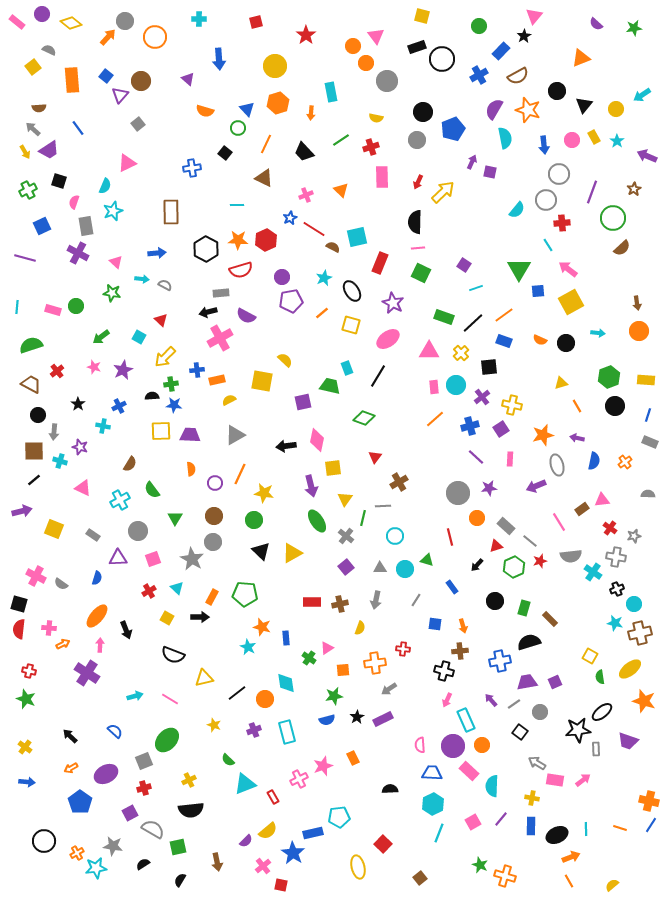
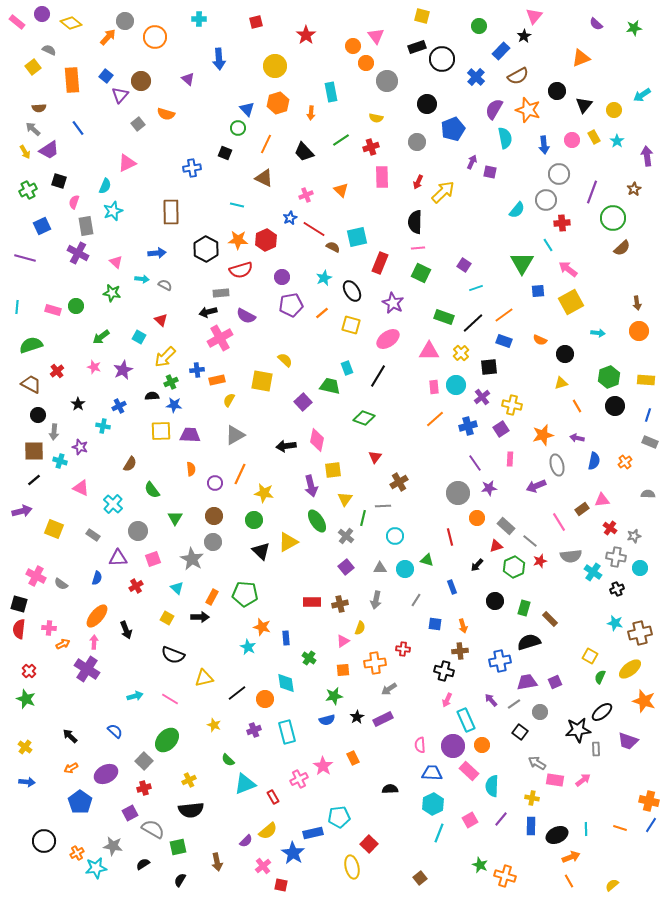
blue cross at (479, 75): moved 3 px left, 2 px down; rotated 18 degrees counterclockwise
yellow circle at (616, 109): moved 2 px left, 1 px down
orange semicircle at (205, 111): moved 39 px left, 3 px down
black circle at (423, 112): moved 4 px right, 8 px up
gray circle at (417, 140): moved 2 px down
black square at (225, 153): rotated 16 degrees counterclockwise
purple arrow at (647, 156): rotated 60 degrees clockwise
cyan line at (237, 205): rotated 16 degrees clockwise
green triangle at (519, 269): moved 3 px right, 6 px up
purple pentagon at (291, 301): moved 4 px down
black circle at (566, 343): moved 1 px left, 11 px down
green cross at (171, 384): moved 2 px up; rotated 16 degrees counterclockwise
yellow semicircle at (229, 400): rotated 32 degrees counterclockwise
purple square at (303, 402): rotated 30 degrees counterclockwise
blue cross at (470, 426): moved 2 px left
purple line at (476, 457): moved 1 px left, 6 px down; rotated 12 degrees clockwise
yellow square at (333, 468): moved 2 px down
pink triangle at (83, 488): moved 2 px left
cyan cross at (120, 500): moved 7 px left, 4 px down; rotated 18 degrees counterclockwise
yellow triangle at (292, 553): moved 4 px left, 11 px up
blue rectangle at (452, 587): rotated 16 degrees clockwise
red cross at (149, 591): moved 13 px left, 5 px up
cyan circle at (634, 604): moved 6 px right, 36 px up
pink arrow at (100, 645): moved 6 px left, 3 px up
pink triangle at (327, 648): moved 16 px right, 7 px up
red cross at (29, 671): rotated 32 degrees clockwise
purple cross at (87, 673): moved 4 px up
green semicircle at (600, 677): rotated 32 degrees clockwise
gray square at (144, 761): rotated 24 degrees counterclockwise
pink star at (323, 766): rotated 18 degrees counterclockwise
pink square at (473, 822): moved 3 px left, 2 px up
red square at (383, 844): moved 14 px left
yellow ellipse at (358, 867): moved 6 px left
